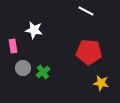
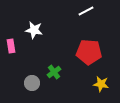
white line: rotated 56 degrees counterclockwise
pink rectangle: moved 2 px left
gray circle: moved 9 px right, 15 px down
green cross: moved 11 px right
yellow star: moved 1 px down
